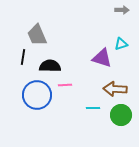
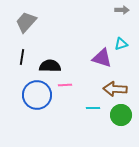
gray trapezoid: moved 11 px left, 13 px up; rotated 65 degrees clockwise
black line: moved 1 px left
